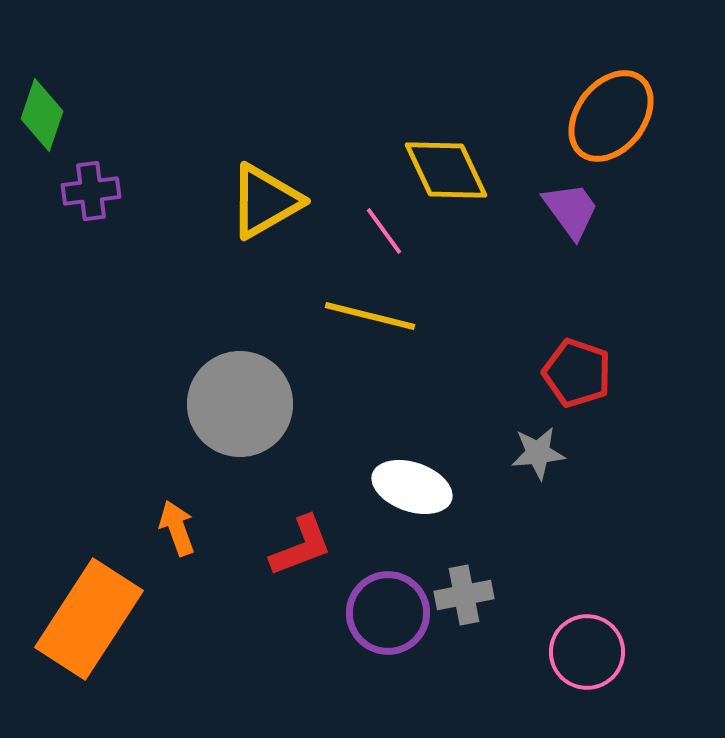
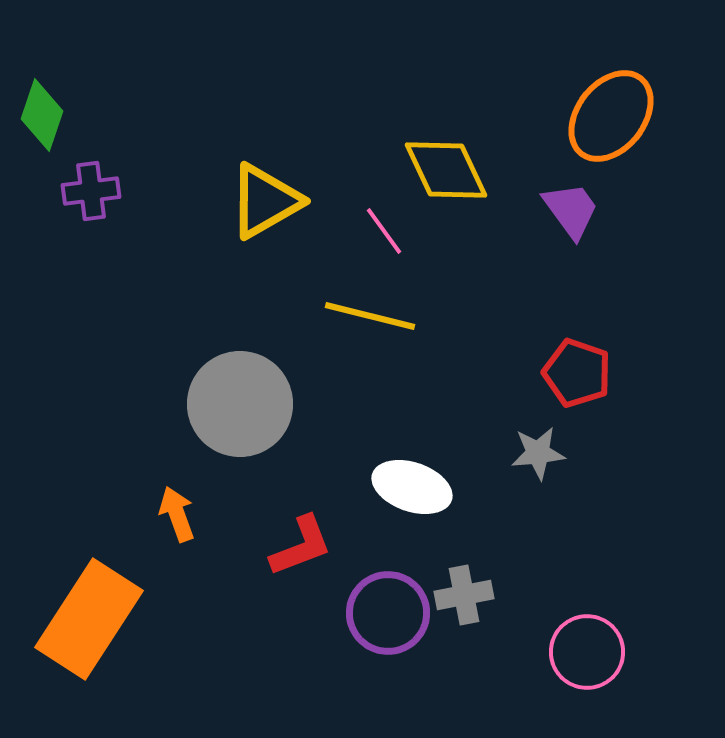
orange arrow: moved 14 px up
